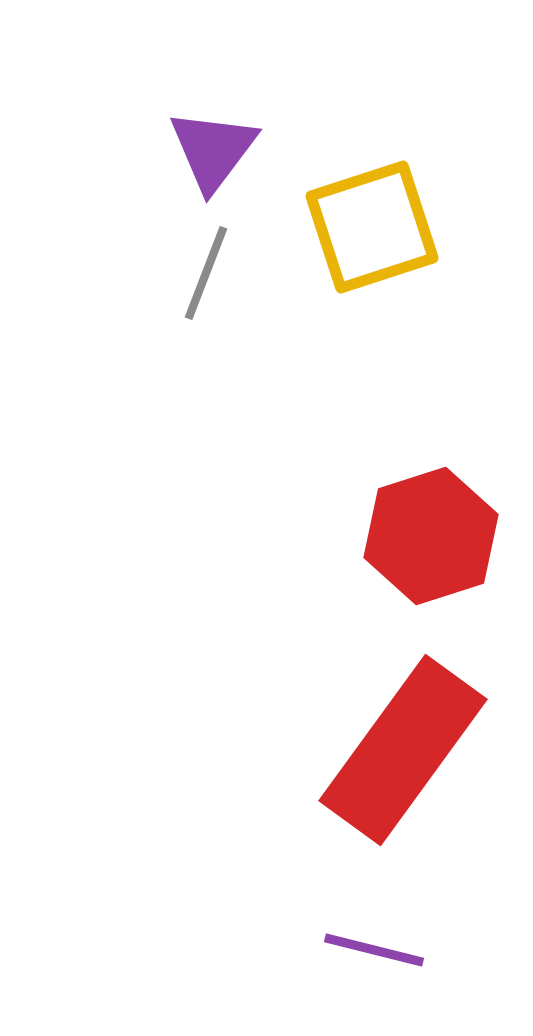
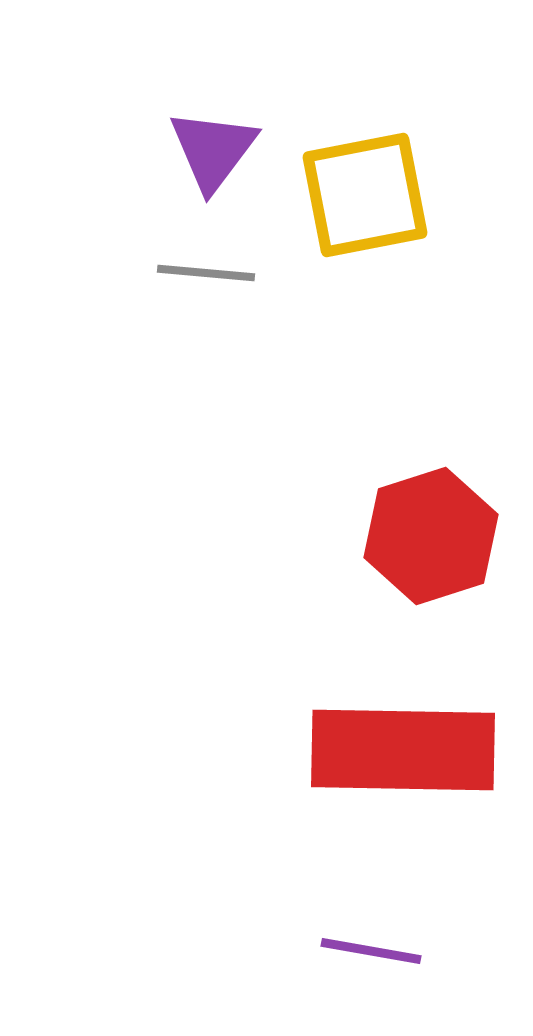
yellow square: moved 7 px left, 32 px up; rotated 7 degrees clockwise
gray line: rotated 74 degrees clockwise
red rectangle: rotated 55 degrees clockwise
purple line: moved 3 px left, 1 px down; rotated 4 degrees counterclockwise
